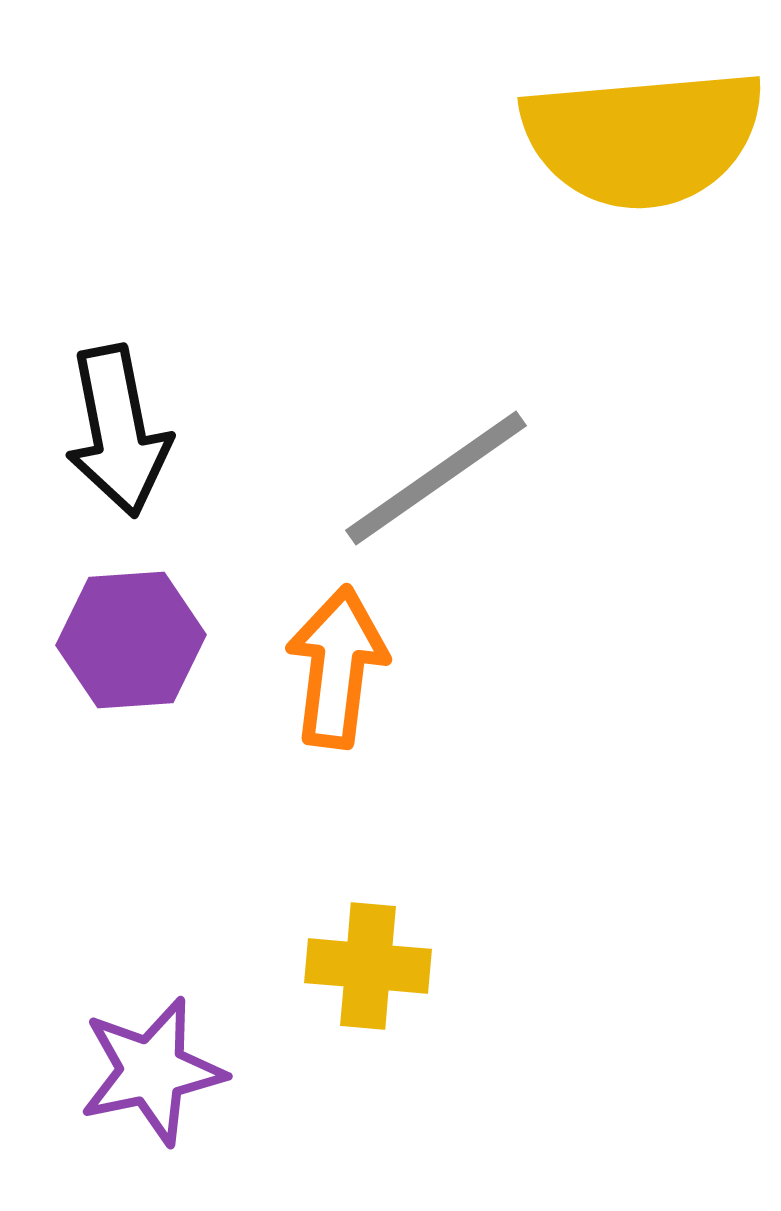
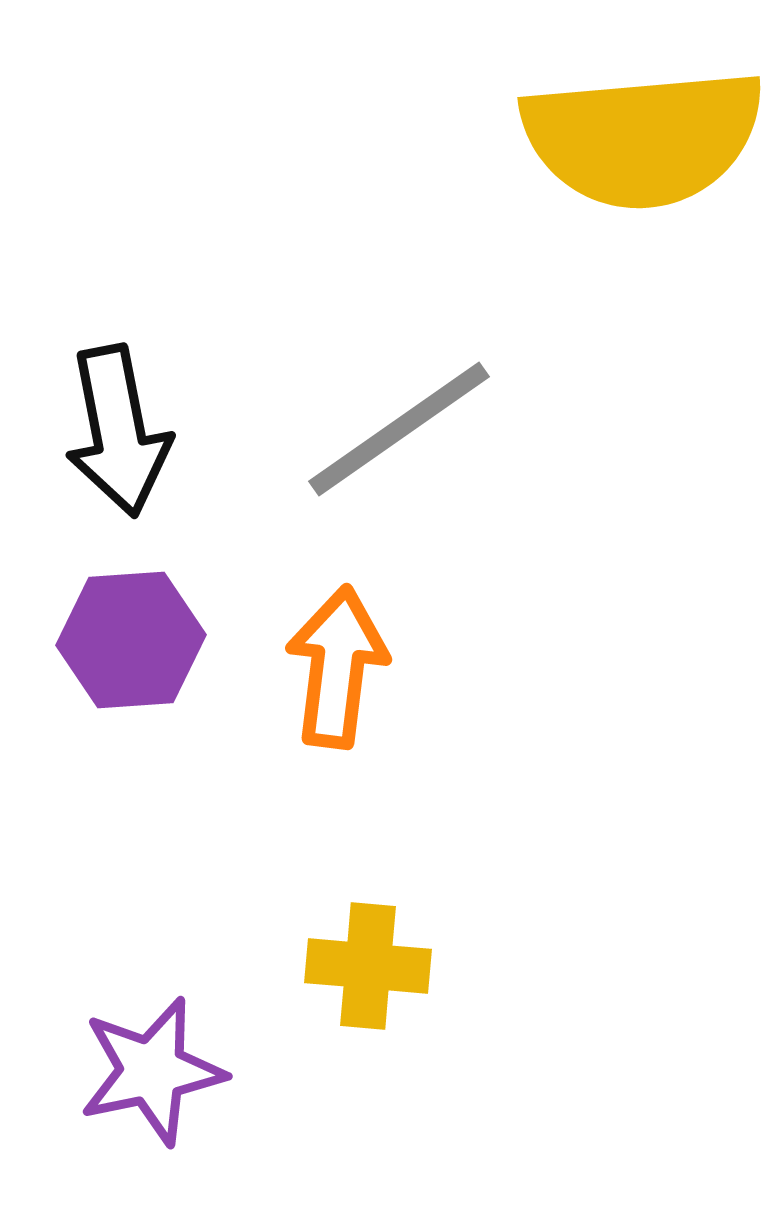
gray line: moved 37 px left, 49 px up
